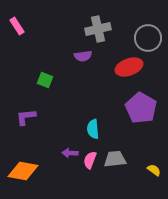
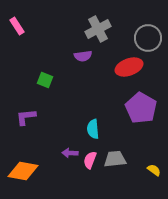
gray cross: rotated 15 degrees counterclockwise
